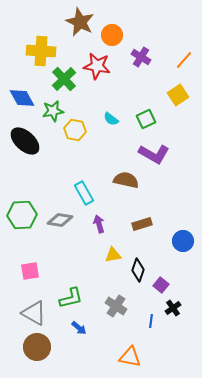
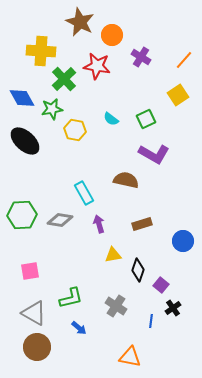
green star: moved 1 px left, 2 px up
